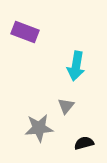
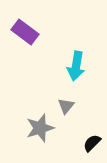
purple rectangle: rotated 16 degrees clockwise
gray star: moved 1 px right; rotated 12 degrees counterclockwise
black semicircle: moved 8 px right; rotated 30 degrees counterclockwise
